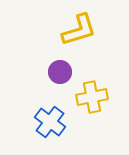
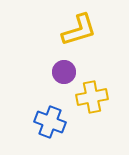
purple circle: moved 4 px right
blue cross: rotated 16 degrees counterclockwise
